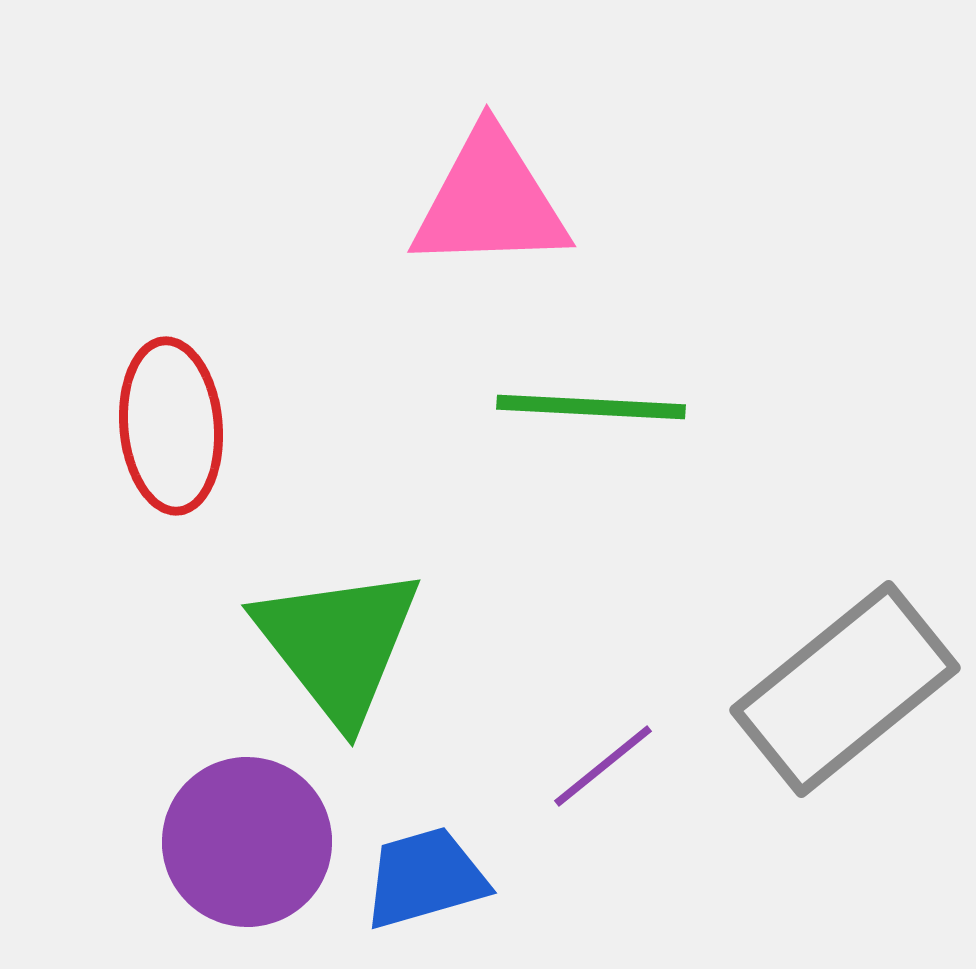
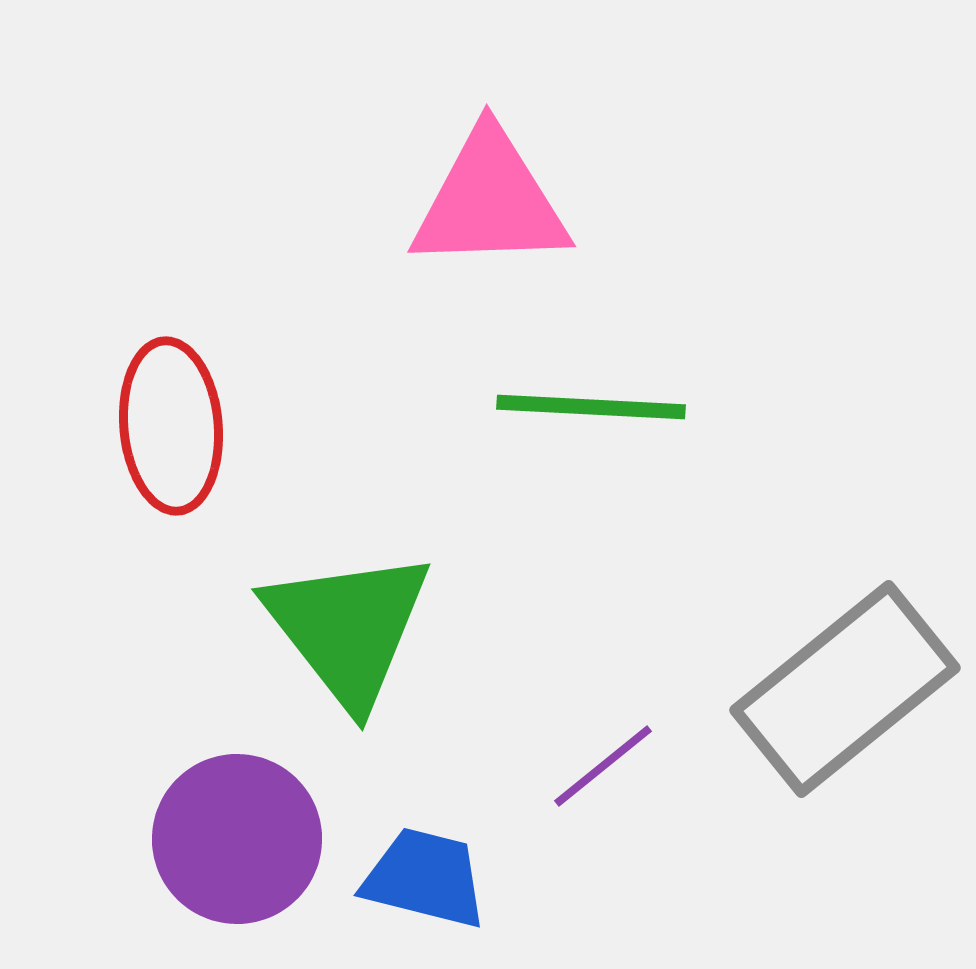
green triangle: moved 10 px right, 16 px up
purple circle: moved 10 px left, 3 px up
blue trapezoid: rotated 30 degrees clockwise
